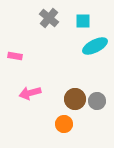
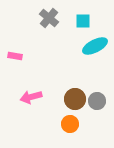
pink arrow: moved 1 px right, 4 px down
orange circle: moved 6 px right
